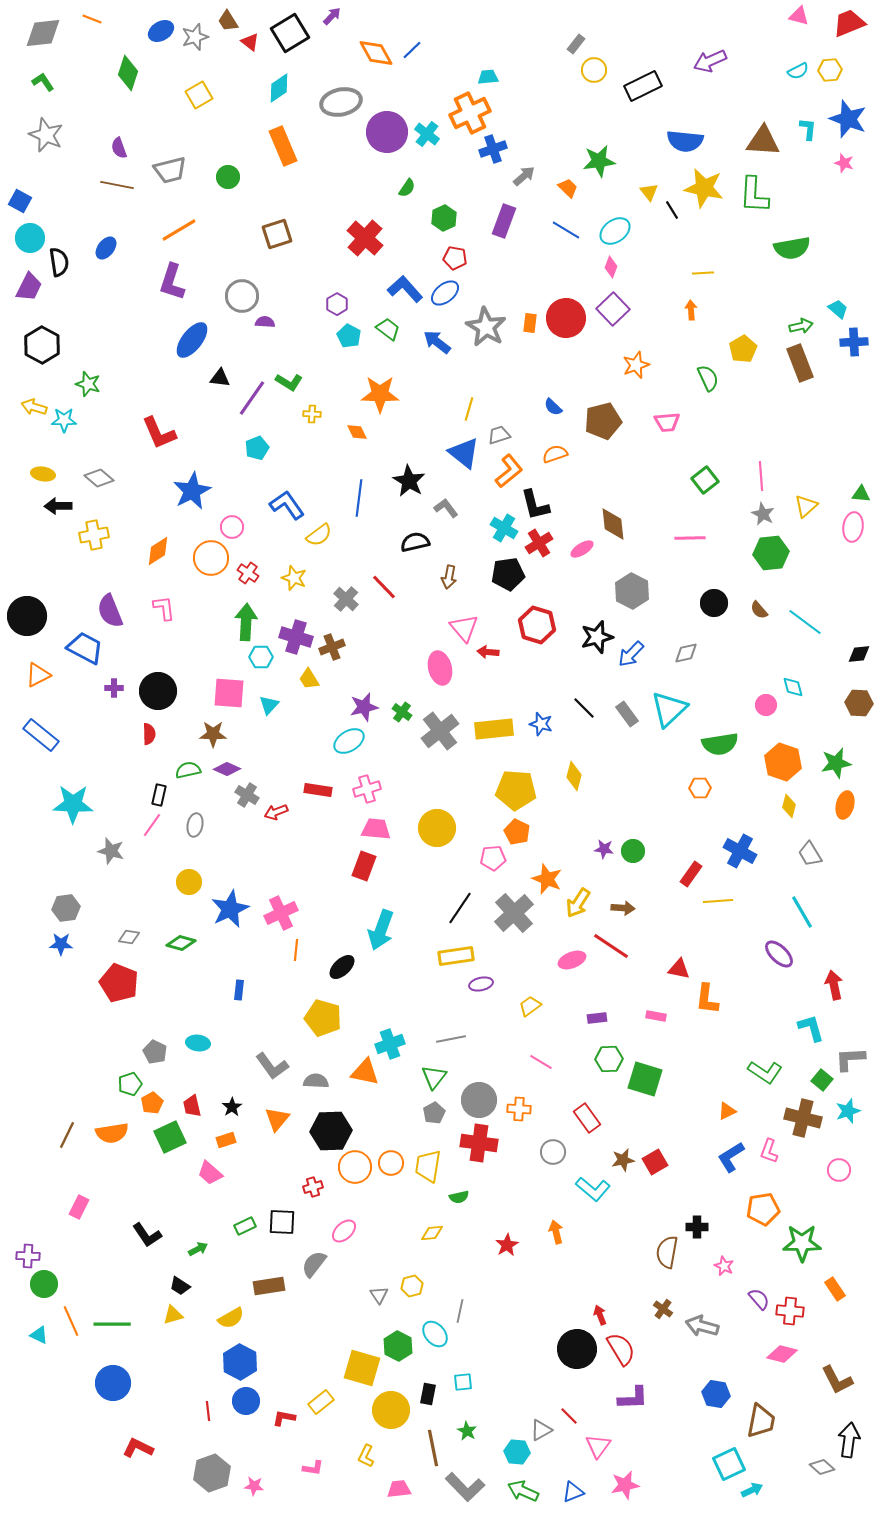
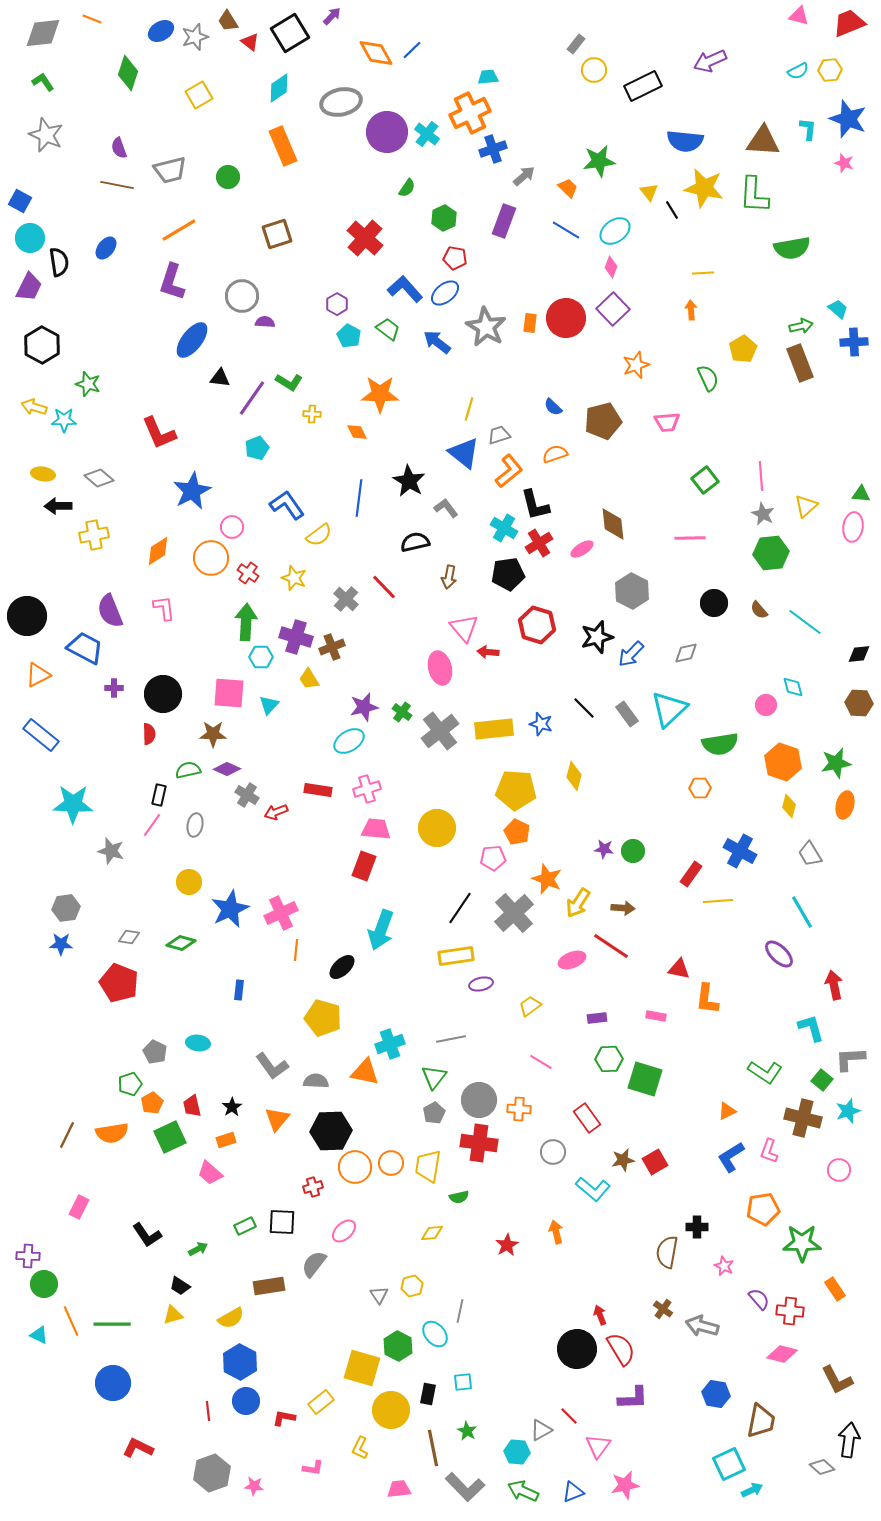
black circle at (158, 691): moved 5 px right, 3 px down
yellow L-shape at (366, 1456): moved 6 px left, 8 px up
